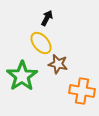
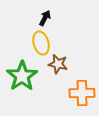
black arrow: moved 2 px left
yellow ellipse: rotated 25 degrees clockwise
orange cross: moved 2 px down; rotated 10 degrees counterclockwise
